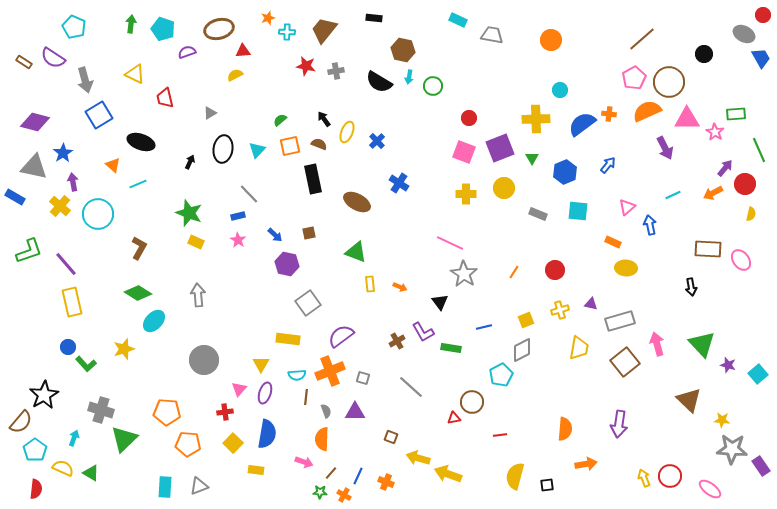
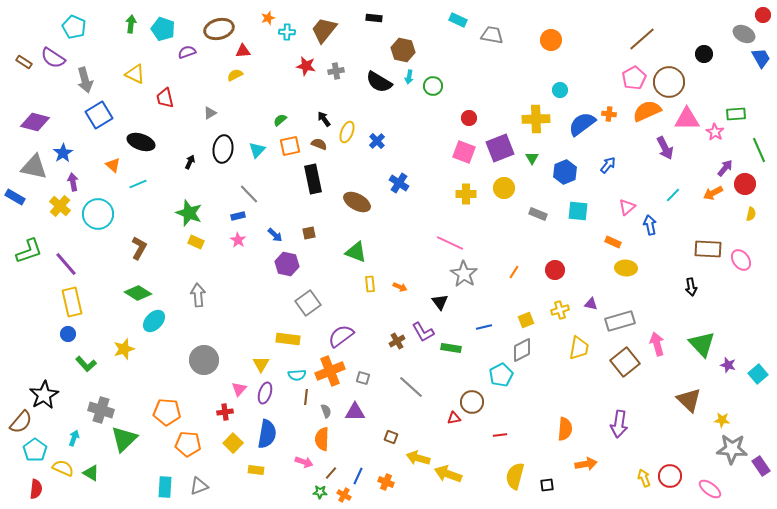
cyan line at (673, 195): rotated 21 degrees counterclockwise
blue circle at (68, 347): moved 13 px up
